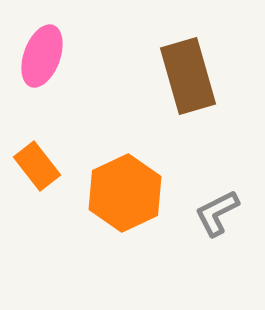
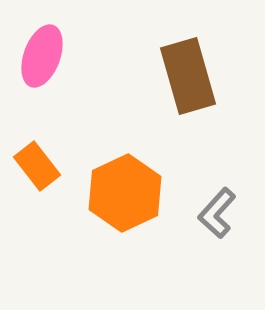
gray L-shape: rotated 21 degrees counterclockwise
